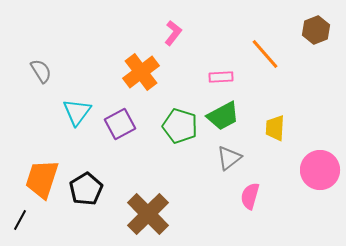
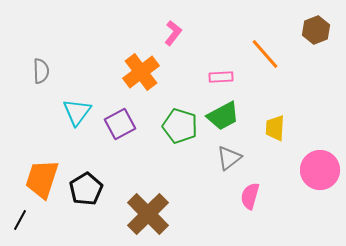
gray semicircle: rotated 30 degrees clockwise
